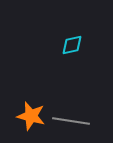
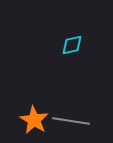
orange star: moved 3 px right, 4 px down; rotated 16 degrees clockwise
